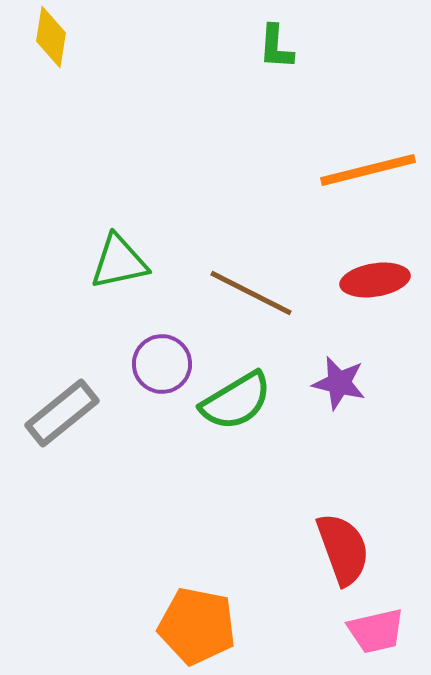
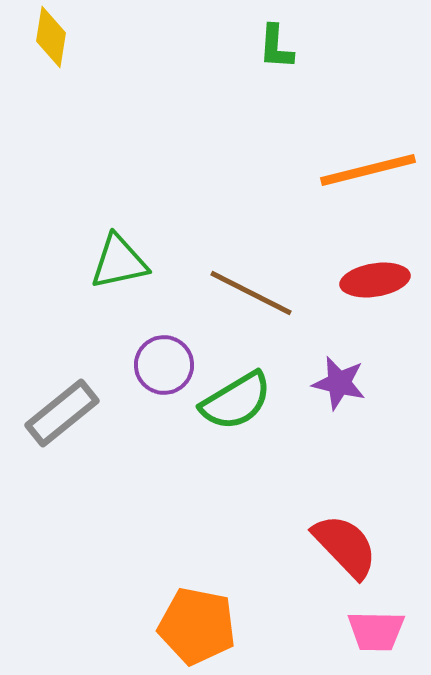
purple circle: moved 2 px right, 1 px down
red semicircle: moved 2 px right, 3 px up; rotated 24 degrees counterclockwise
pink trapezoid: rotated 14 degrees clockwise
